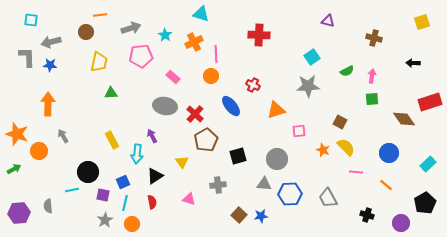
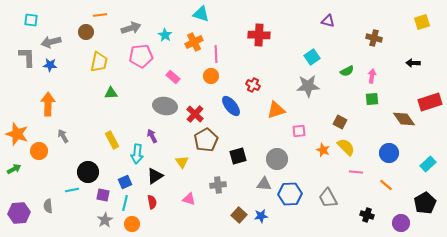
blue square at (123, 182): moved 2 px right
